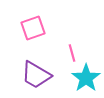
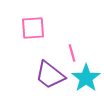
pink square: rotated 15 degrees clockwise
purple trapezoid: moved 14 px right; rotated 8 degrees clockwise
